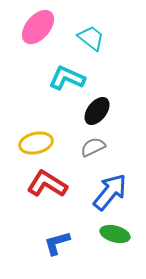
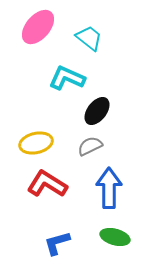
cyan trapezoid: moved 2 px left
gray semicircle: moved 3 px left, 1 px up
blue arrow: moved 1 px left, 4 px up; rotated 39 degrees counterclockwise
green ellipse: moved 3 px down
